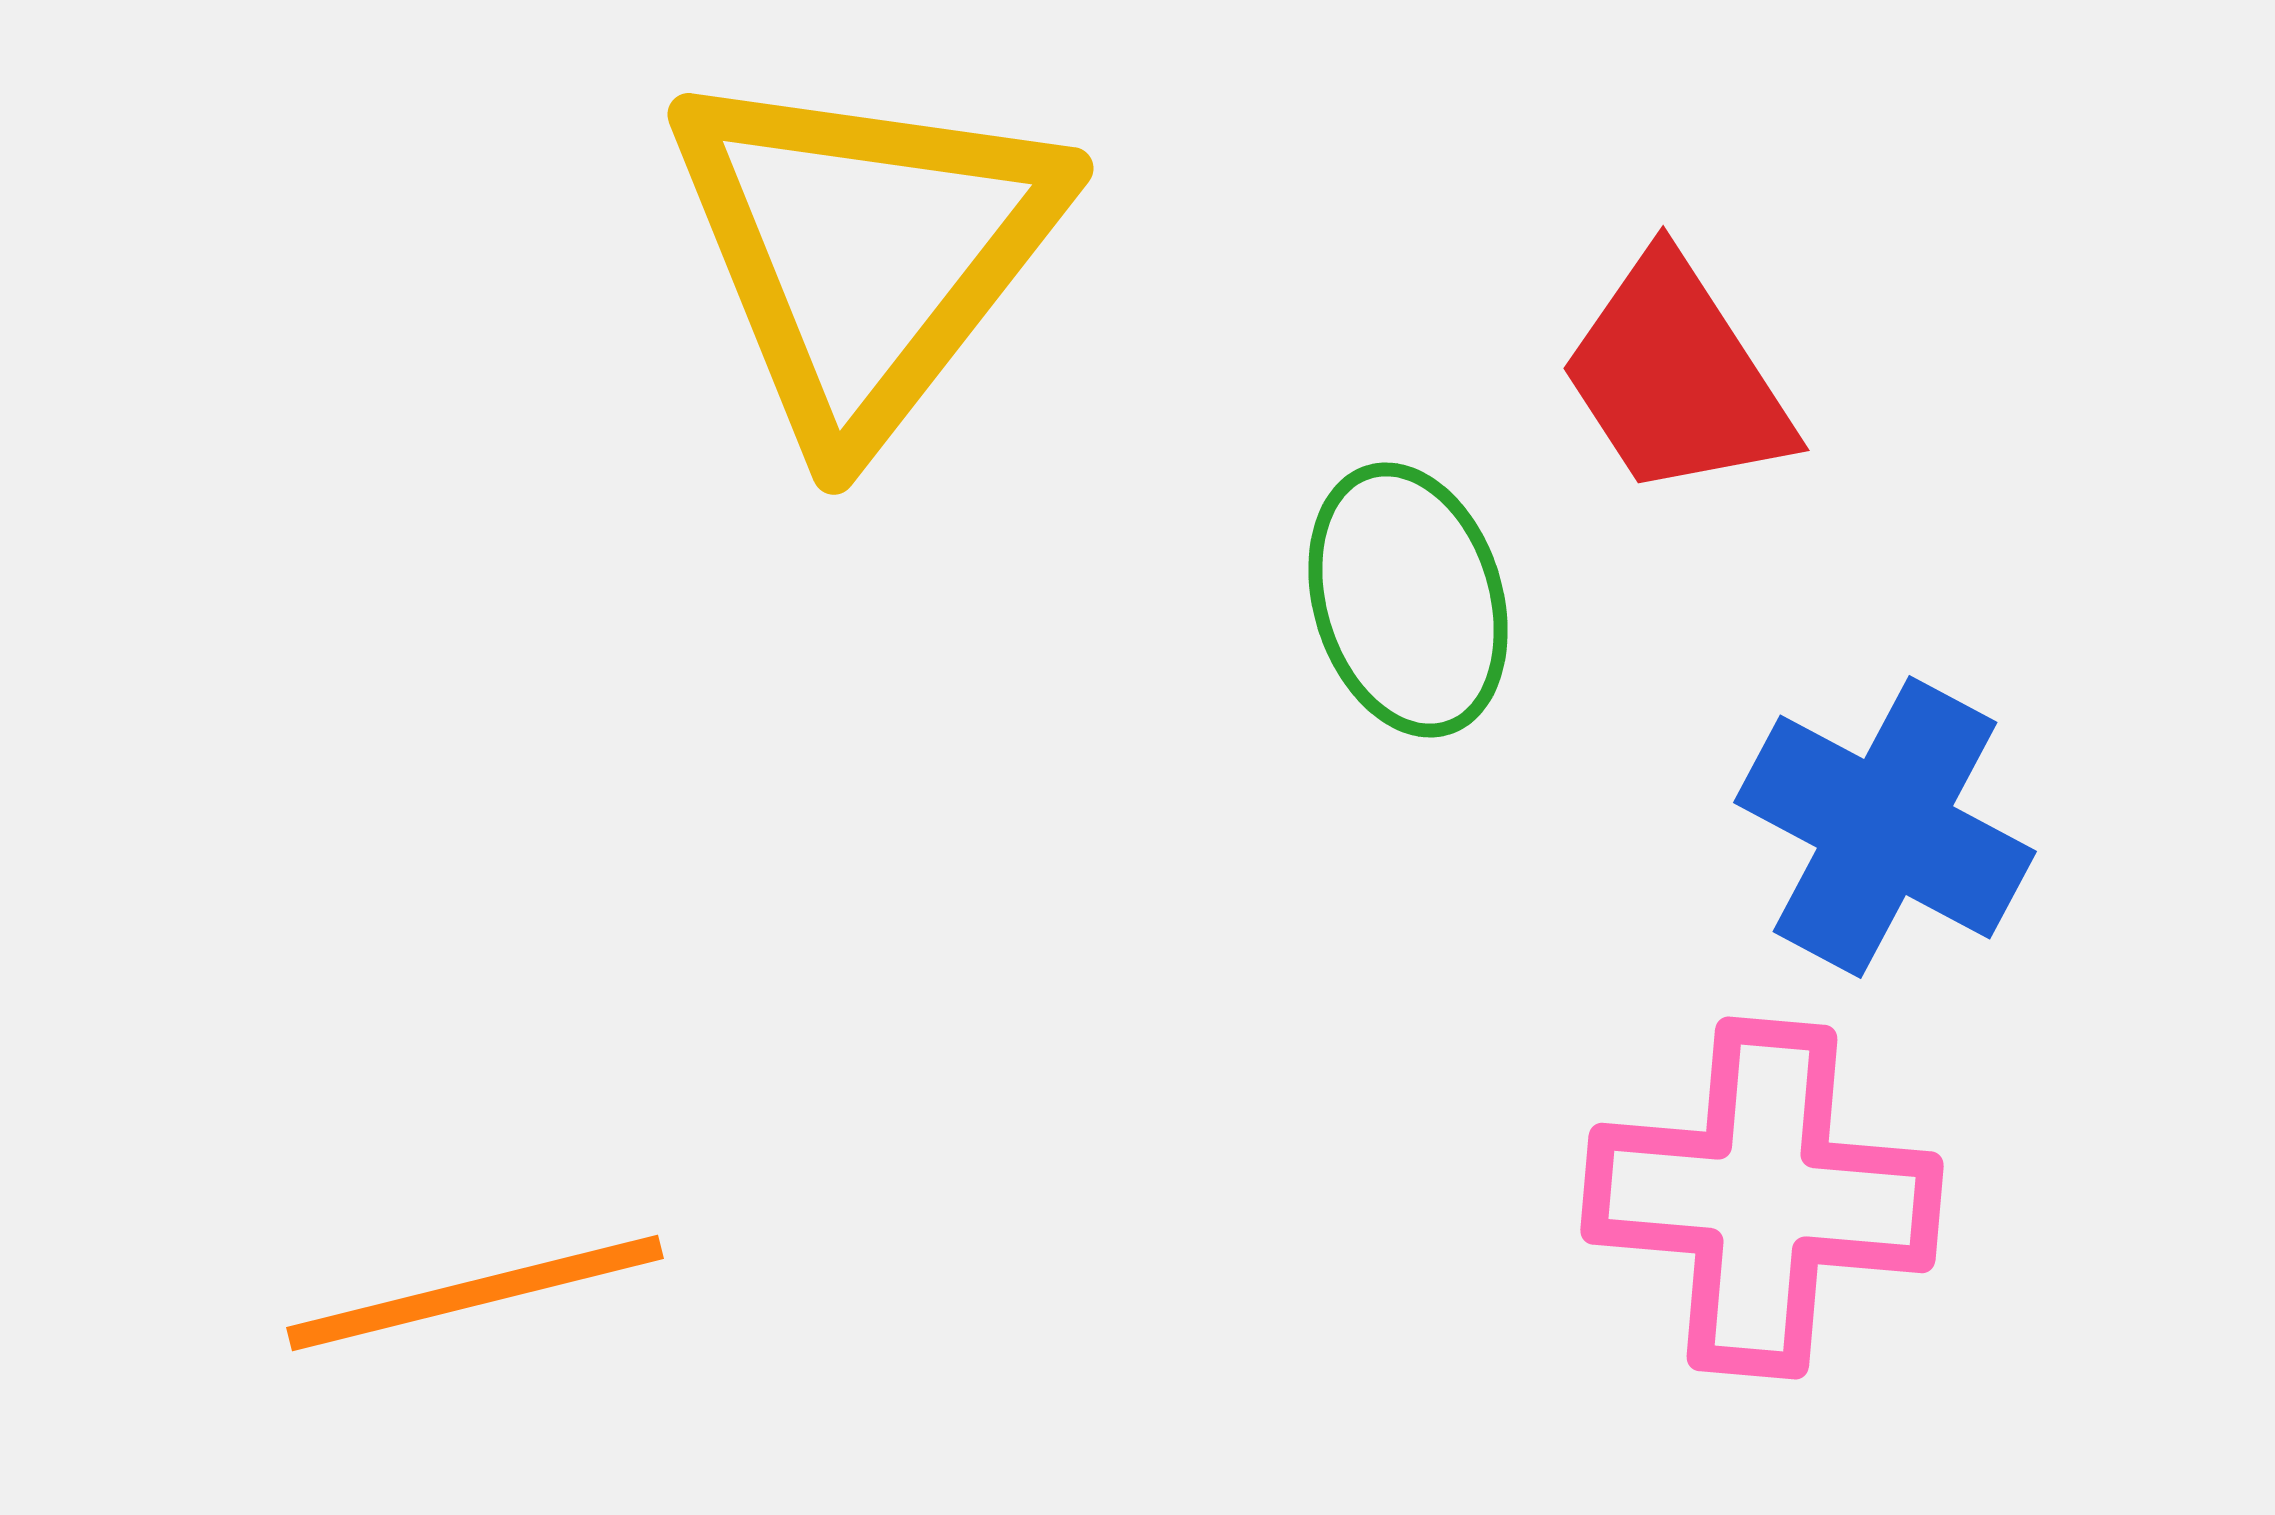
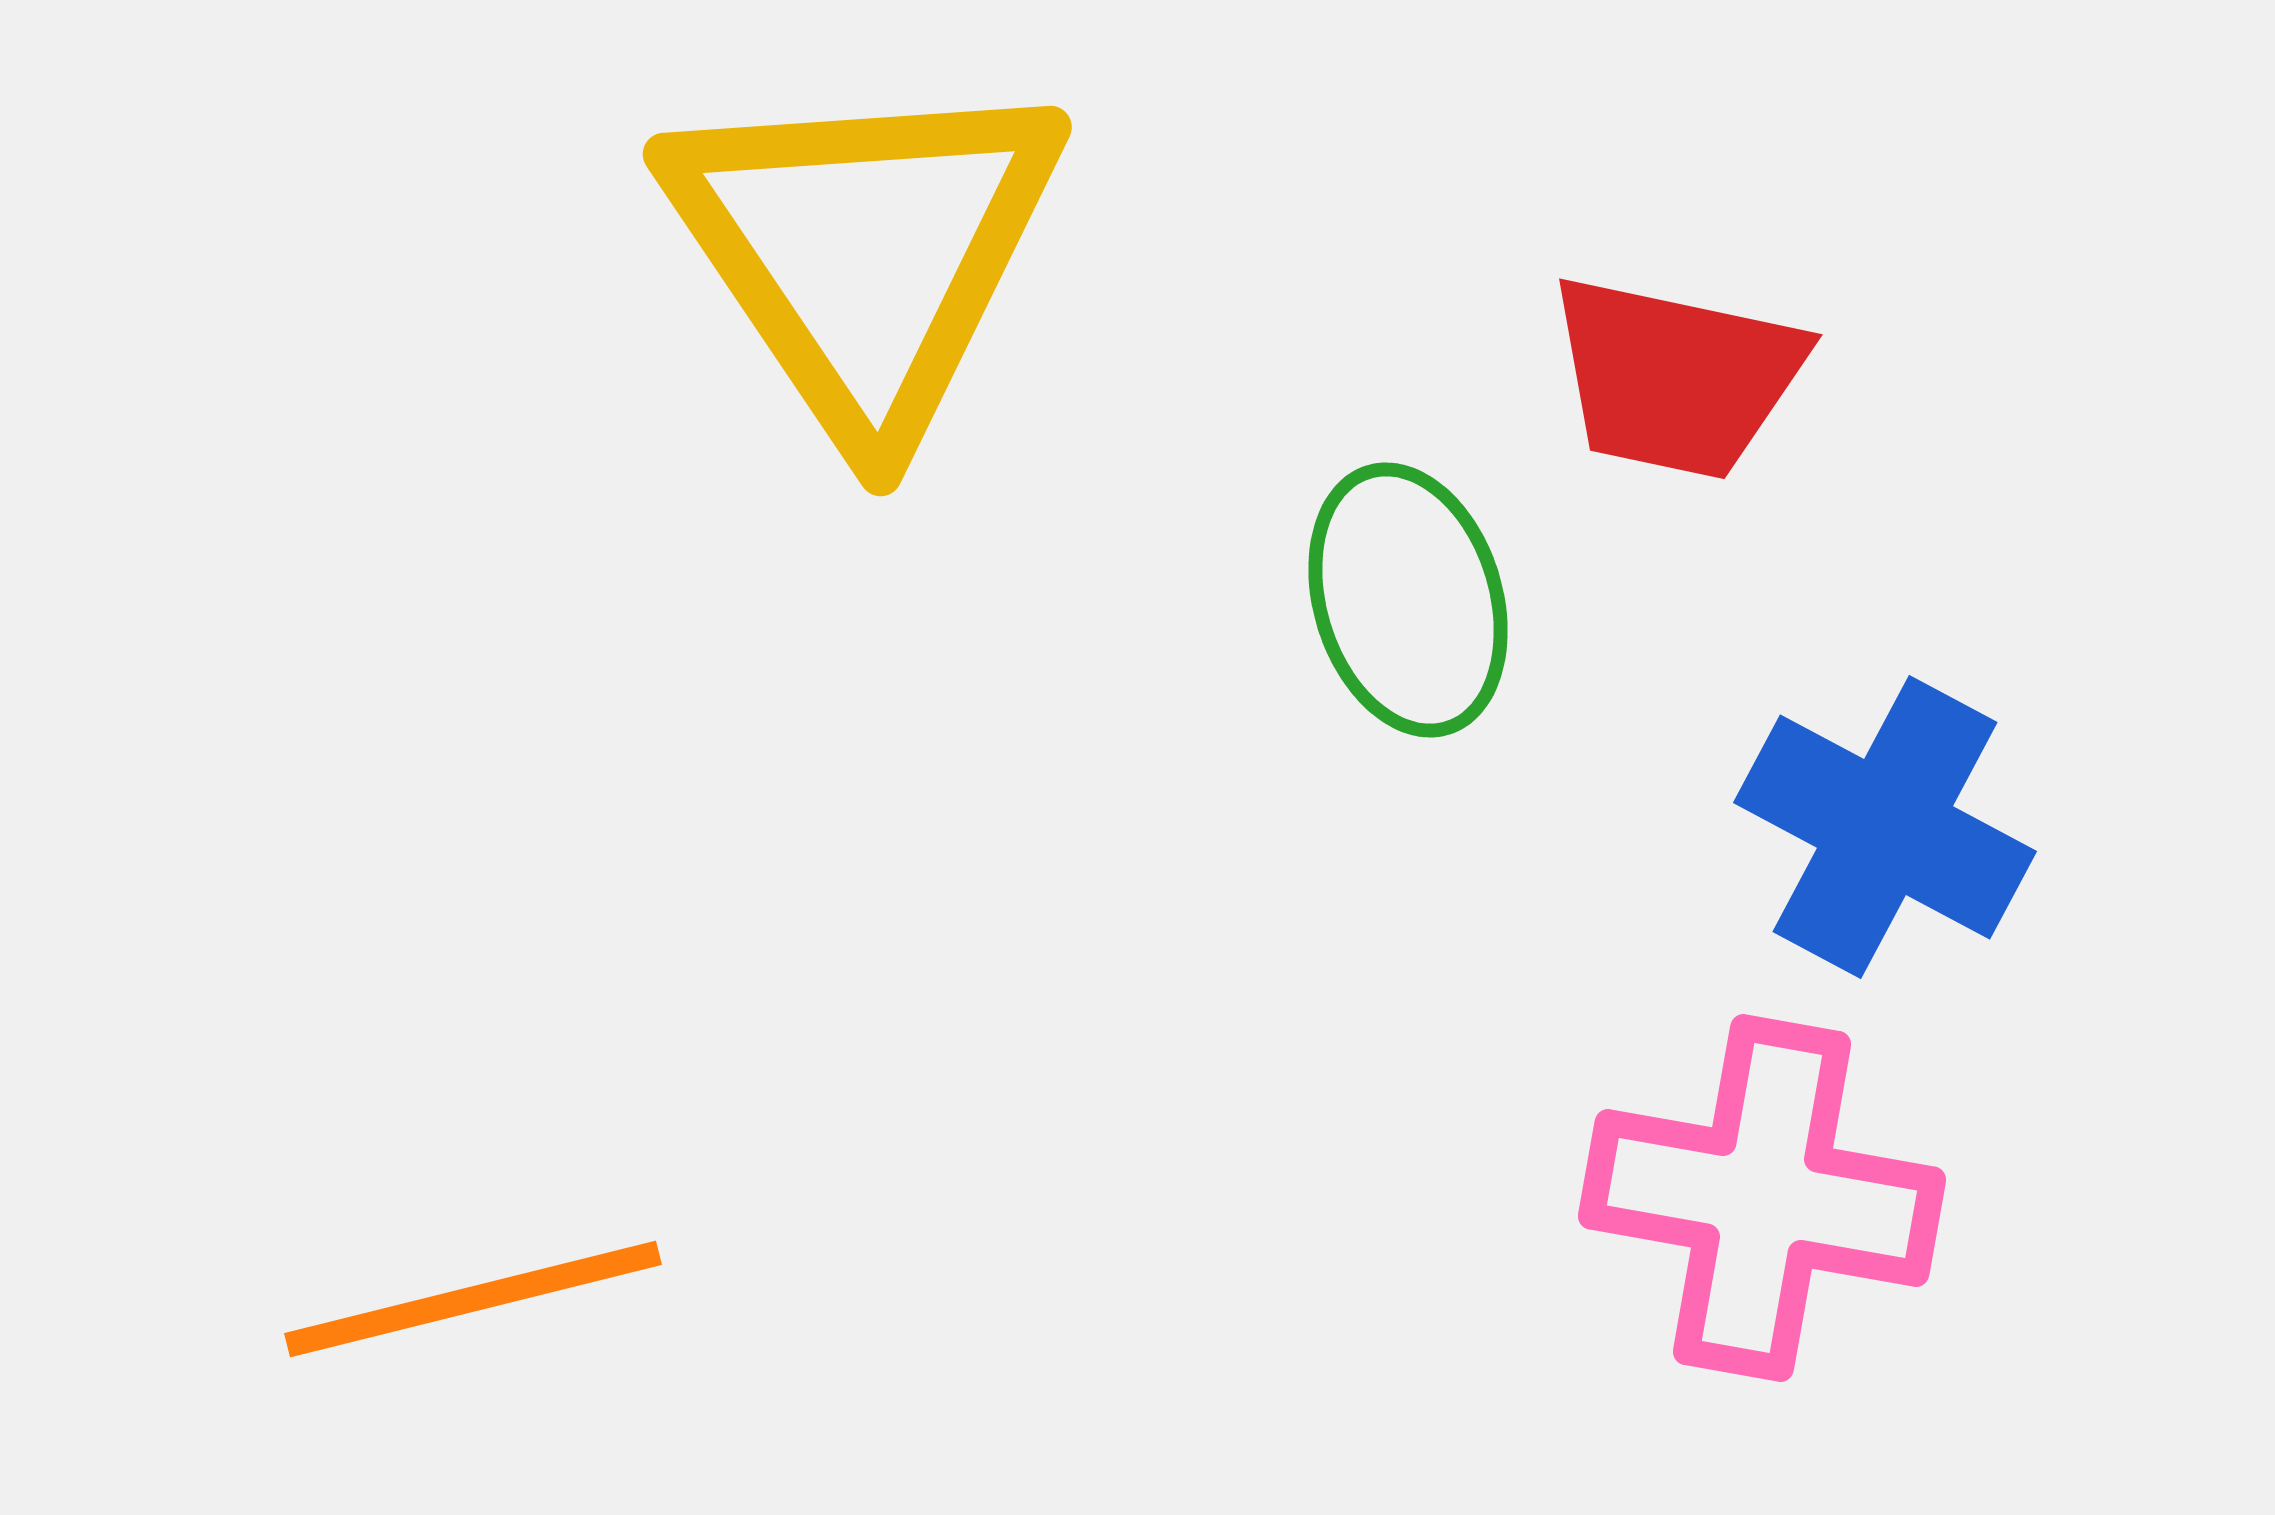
yellow triangle: rotated 12 degrees counterclockwise
red trapezoid: rotated 45 degrees counterclockwise
pink cross: rotated 5 degrees clockwise
orange line: moved 2 px left, 6 px down
